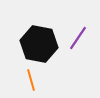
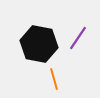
orange line: moved 23 px right, 1 px up
